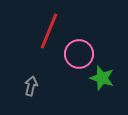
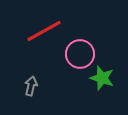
red line: moved 5 px left; rotated 39 degrees clockwise
pink circle: moved 1 px right
